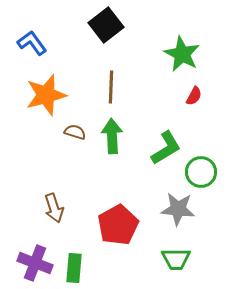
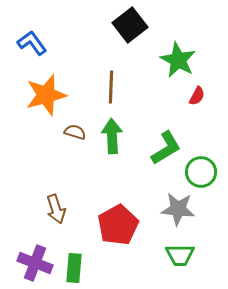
black square: moved 24 px right
green star: moved 4 px left, 6 px down
red semicircle: moved 3 px right
brown arrow: moved 2 px right, 1 px down
green trapezoid: moved 4 px right, 4 px up
